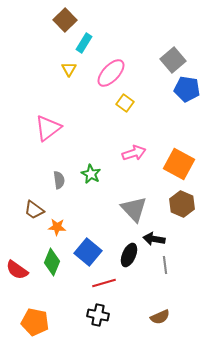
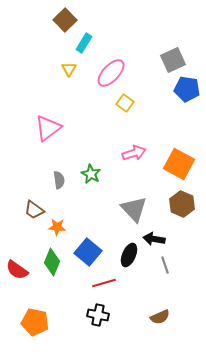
gray square: rotated 15 degrees clockwise
gray line: rotated 12 degrees counterclockwise
